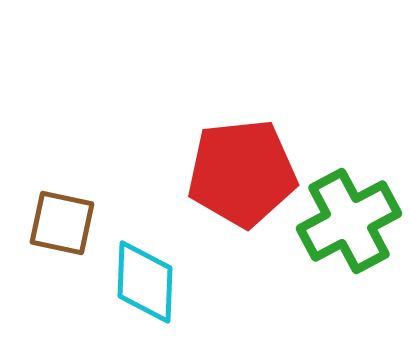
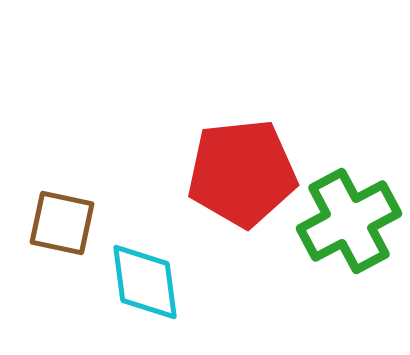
cyan diamond: rotated 10 degrees counterclockwise
